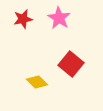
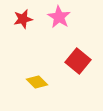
pink star: moved 1 px up
red square: moved 7 px right, 3 px up
